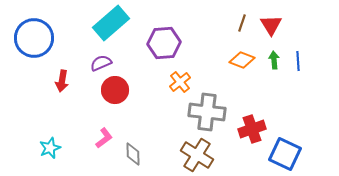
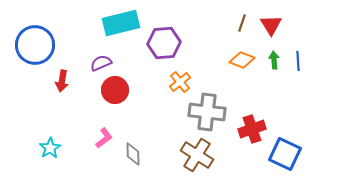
cyan rectangle: moved 10 px right; rotated 27 degrees clockwise
blue circle: moved 1 px right, 7 px down
cyan star: rotated 10 degrees counterclockwise
